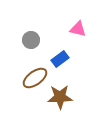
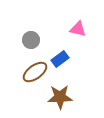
brown ellipse: moved 6 px up
